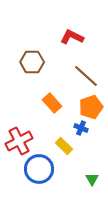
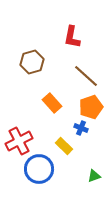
red L-shape: rotated 105 degrees counterclockwise
brown hexagon: rotated 15 degrees counterclockwise
green triangle: moved 2 px right, 3 px up; rotated 40 degrees clockwise
